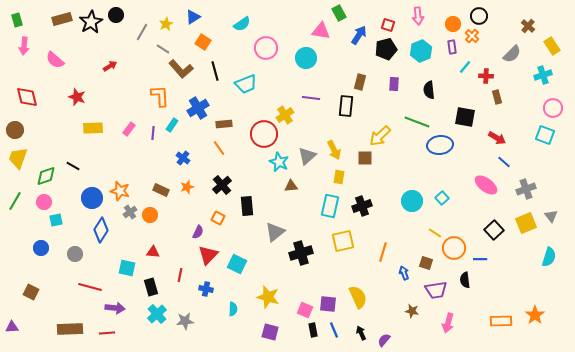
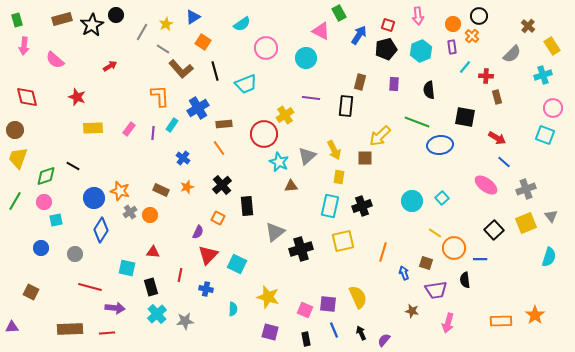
black star at (91, 22): moved 1 px right, 3 px down
pink triangle at (321, 31): rotated 18 degrees clockwise
blue circle at (92, 198): moved 2 px right
black cross at (301, 253): moved 4 px up
black rectangle at (313, 330): moved 7 px left, 9 px down
